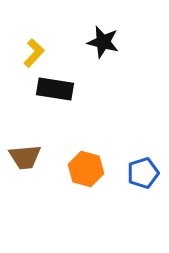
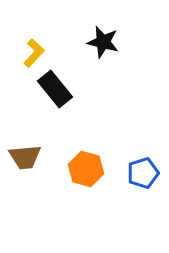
black rectangle: rotated 42 degrees clockwise
